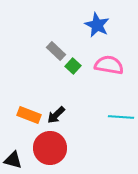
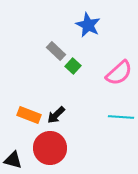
blue star: moved 9 px left
pink semicircle: moved 10 px right, 8 px down; rotated 128 degrees clockwise
